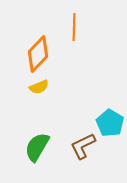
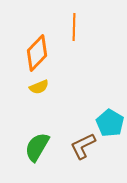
orange diamond: moved 1 px left, 1 px up
